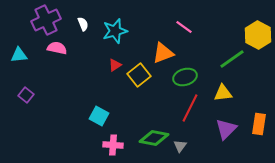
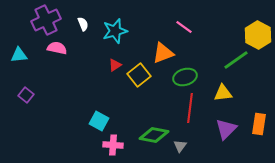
green line: moved 4 px right, 1 px down
red line: rotated 20 degrees counterclockwise
cyan square: moved 5 px down
green diamond: moved 3 px up
